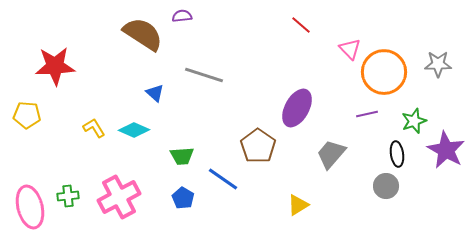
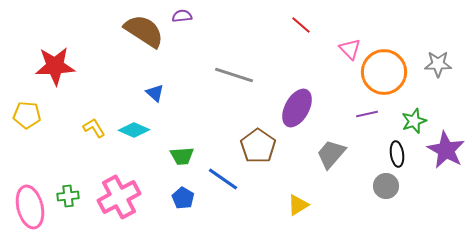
brown semicircle: moved 1 px right, 3 px up
gray line: moved 30 px right
